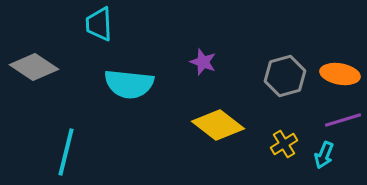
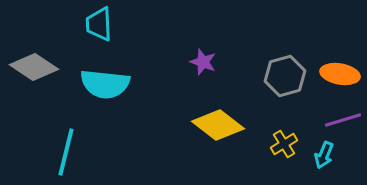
cyan semicircle: moved 24 px left
